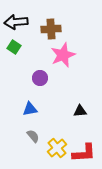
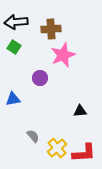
blue triangle: moved 17 px left, 10 px up
